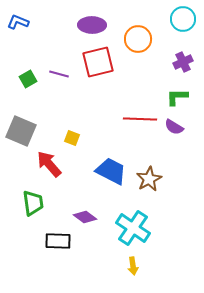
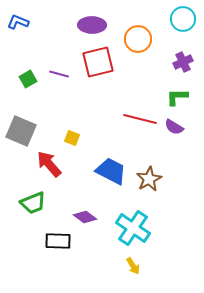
red line: rotated 12 degrees clockwise
green trapezoid: rotated 76 degrees clockwise
yellow arrow: rotated 24 degrees counterclockwise
